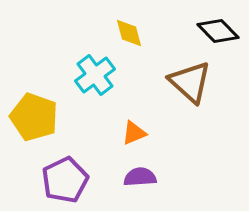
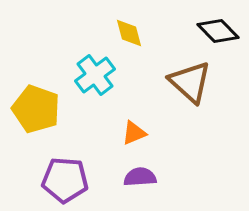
yellow pentagon: moved 2 px right, 8 px up
purple pentagon: rotated 30 degrees clockwise
